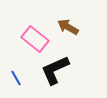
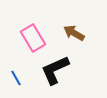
brown arrow: moved 6 px right, 6 px down
pink rectangle: moved 2 px left, 1 px up; rotated 20 degrees clockwise
